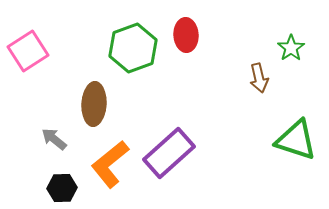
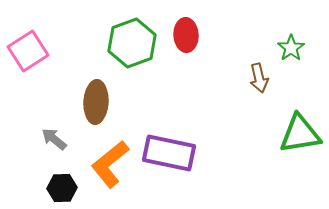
green hexagon: moved 1 px left, 5 px up
brown ellipse: moved 2 px right, 2 px up
green triangle: moved 4 px right, 6 px up; rotated 27 degrees counterclockwise
purple rectangle: rotated 54 degrees clockwise
